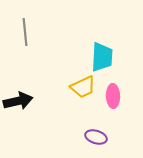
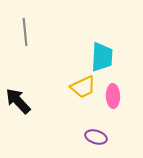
black arrow: rotated 120 degrees counterclockwise
